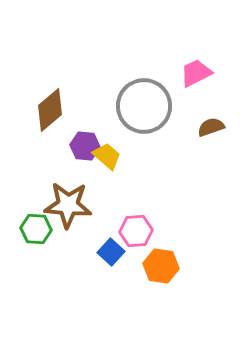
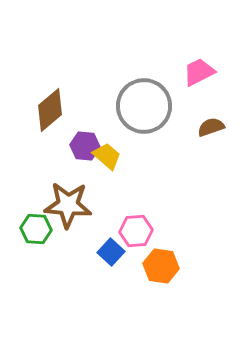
pink trapezoid: moved 3 px right, 1 px up
